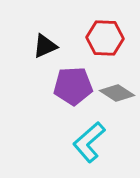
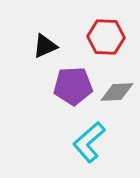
red hexagon: moved 1 px right, 1 px up
gray diamond: moved 1 px up; rotated 36 degrees counterclockwise
